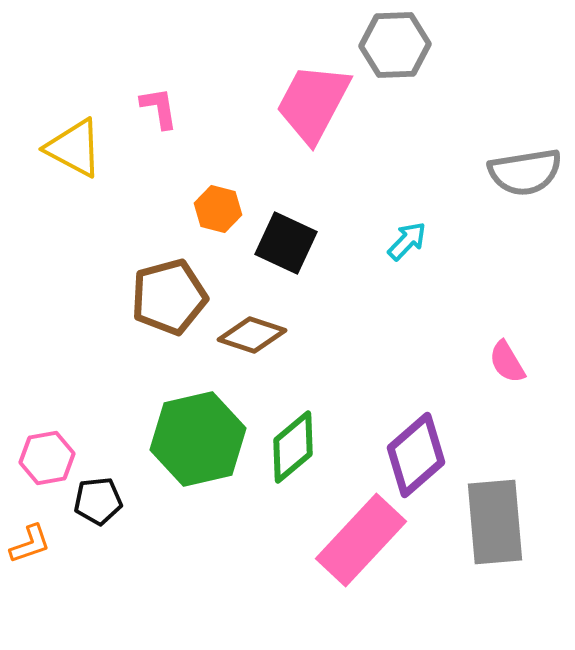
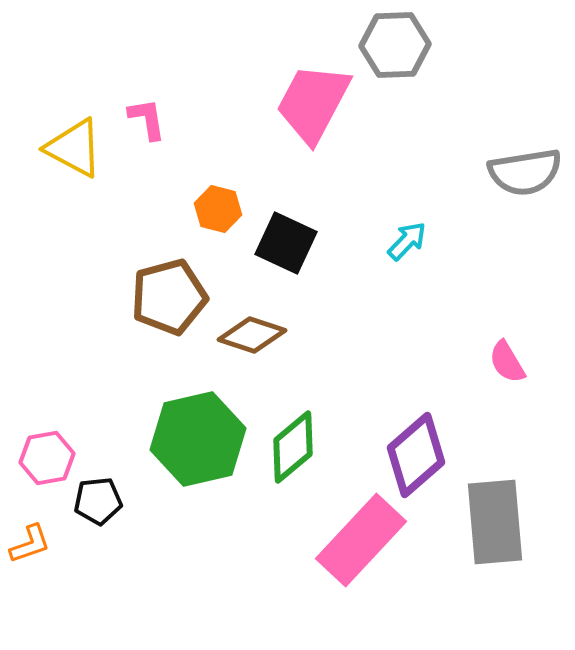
pink L-shape: moved 12 px left, 11 px down
